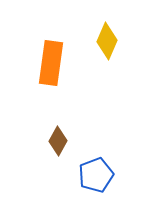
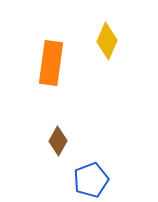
blue pentagon: moved 5 px left, 5 px down
